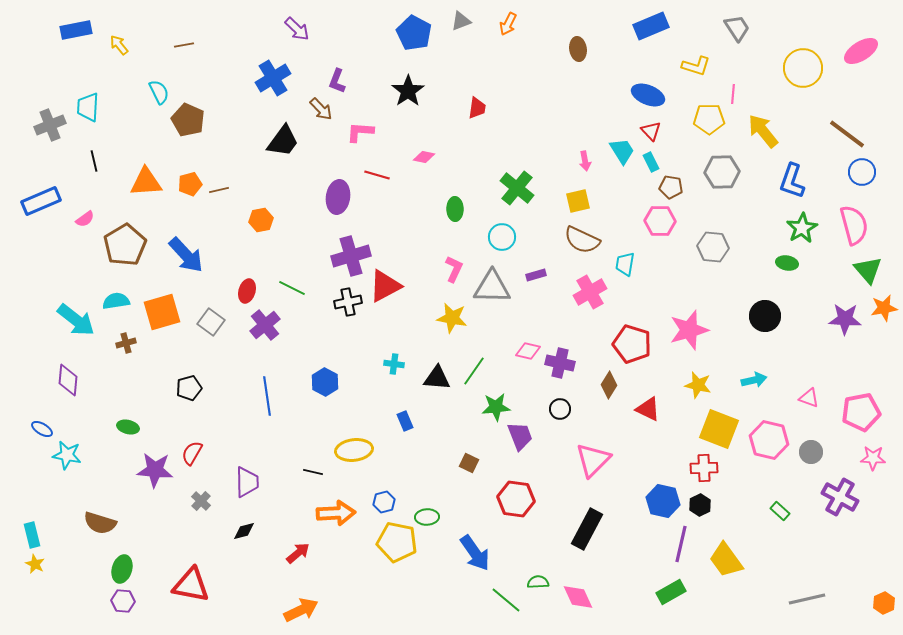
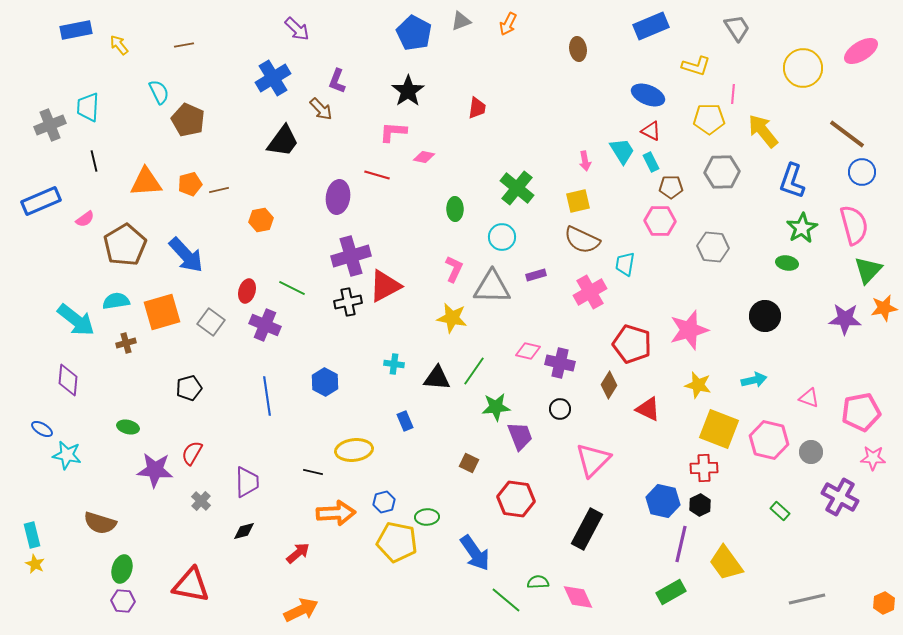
red triangle at (651, 131): rotated 20 degrees counterclockwise
pink L-shape at (360, 132): moved 33 px right
brown pentagon at (671, 187): rotated 10 degrees counterclockwise
green triangle at (868, 270): rotated 24 degrees clockwise
purple cross at (265, 325): rotated 28 degrees counterclockwise
yellow trapezoid at (726, 560): moved 3 px down
